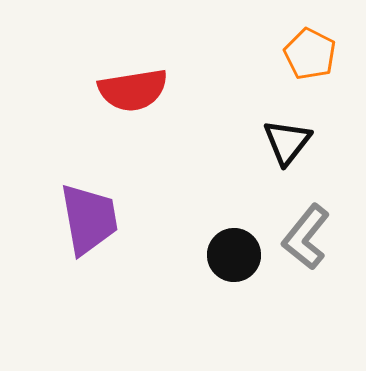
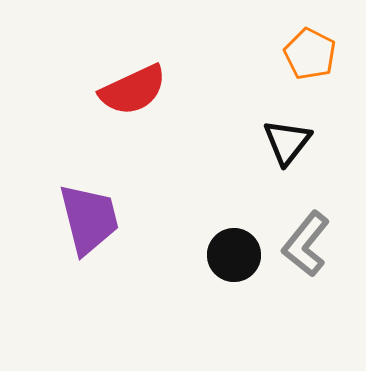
red semicircle: rotated 16 degrees counterclockwise
purple trapezoid: rotated 4 degrees counterclockwise
gray L-shape: moved 7 px down
